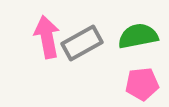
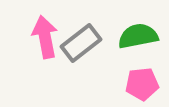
pink arrow: moved 2 px left
gray rectangle: moved 1 px left; rotated 9 degrees counterclockwise
